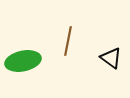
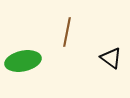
brown line: moved 1 px left, 9 px up
